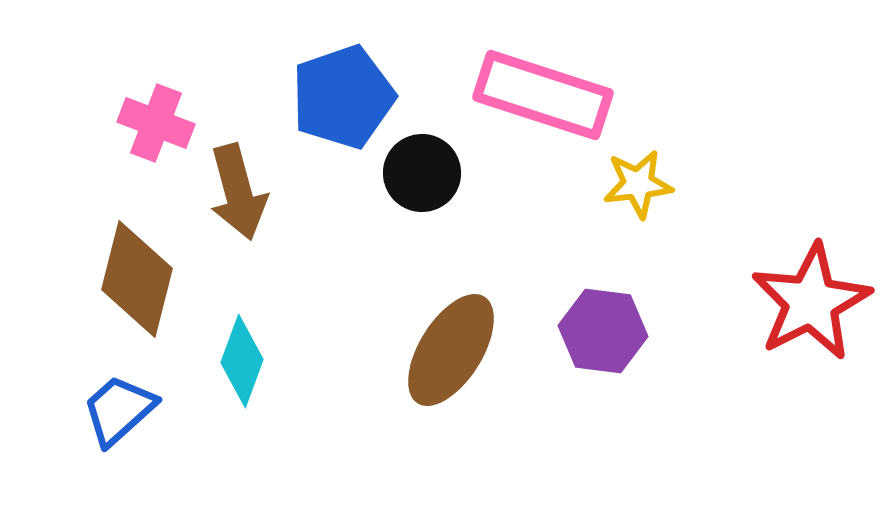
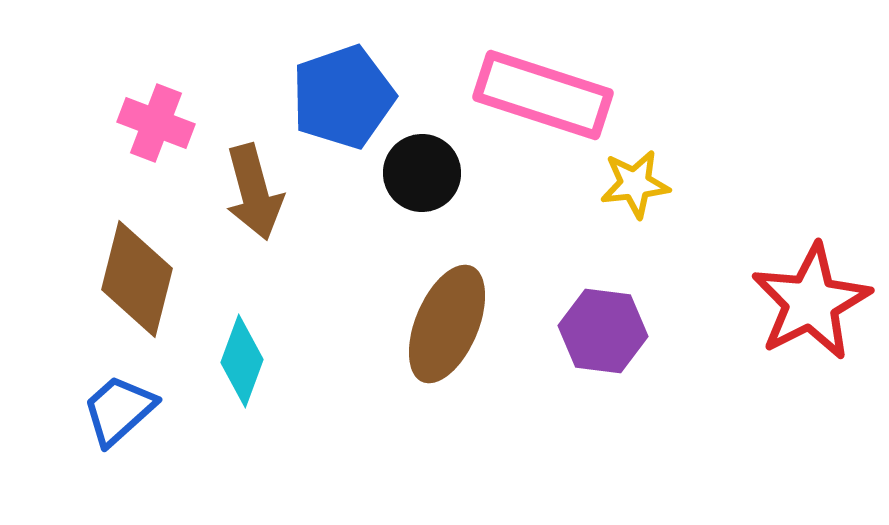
yellow star: moved 3 px left
brown arrow: moved 16 px right
brown ellipse: moved 4 px left, 26 px up; rotated 9 degrees counterclockwise
